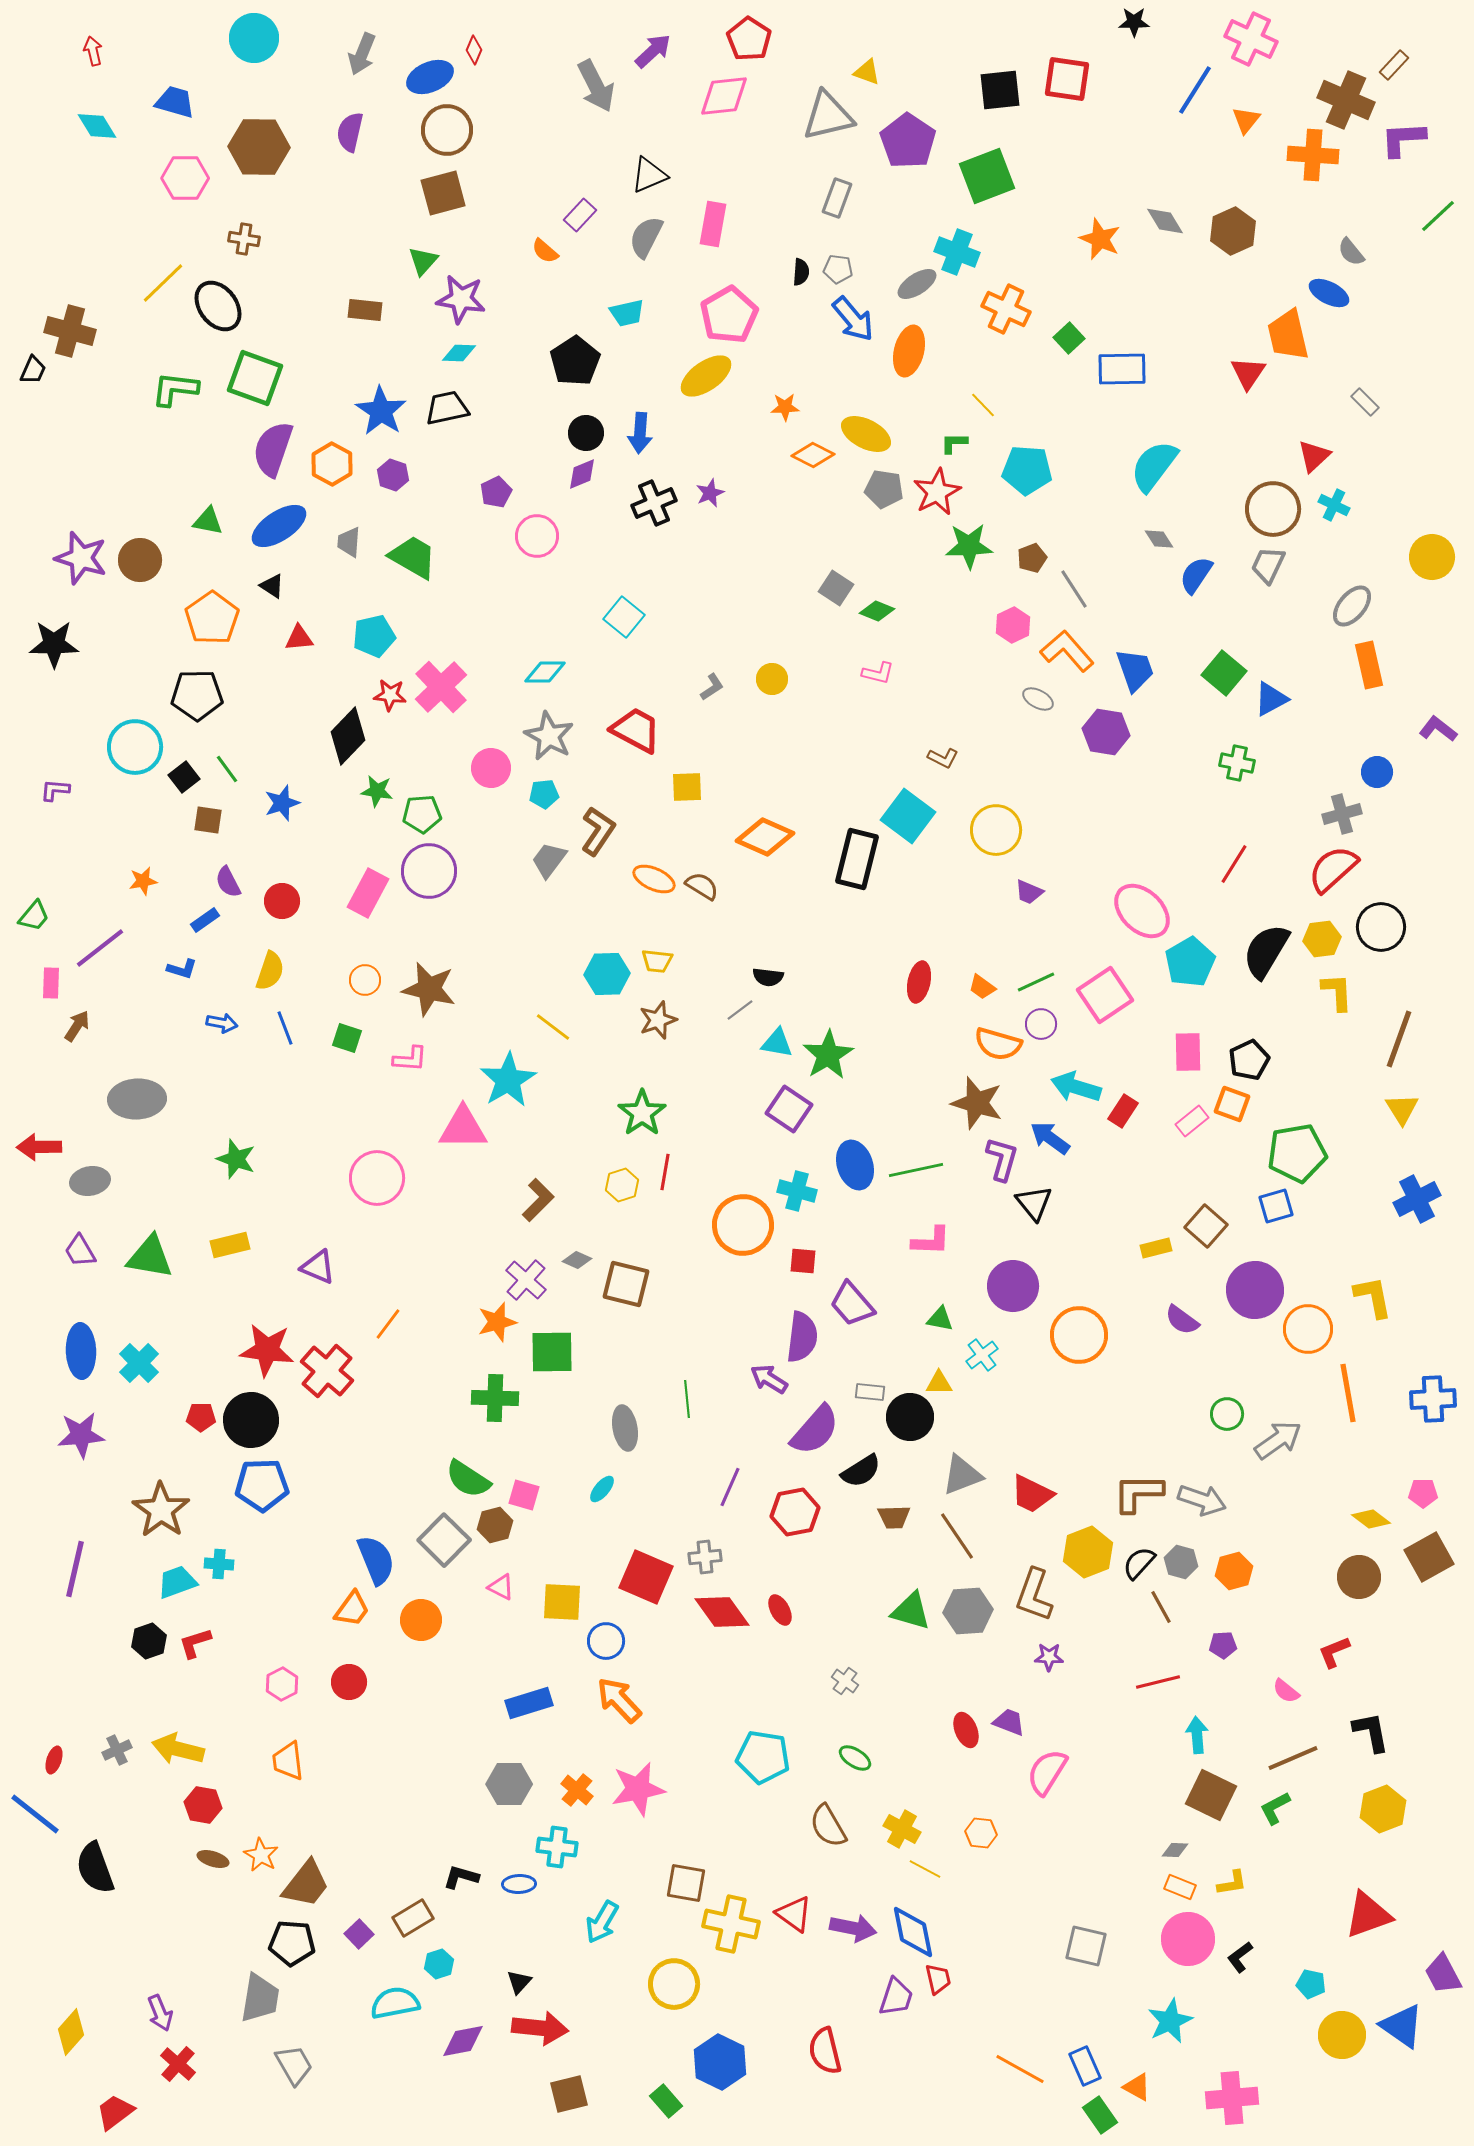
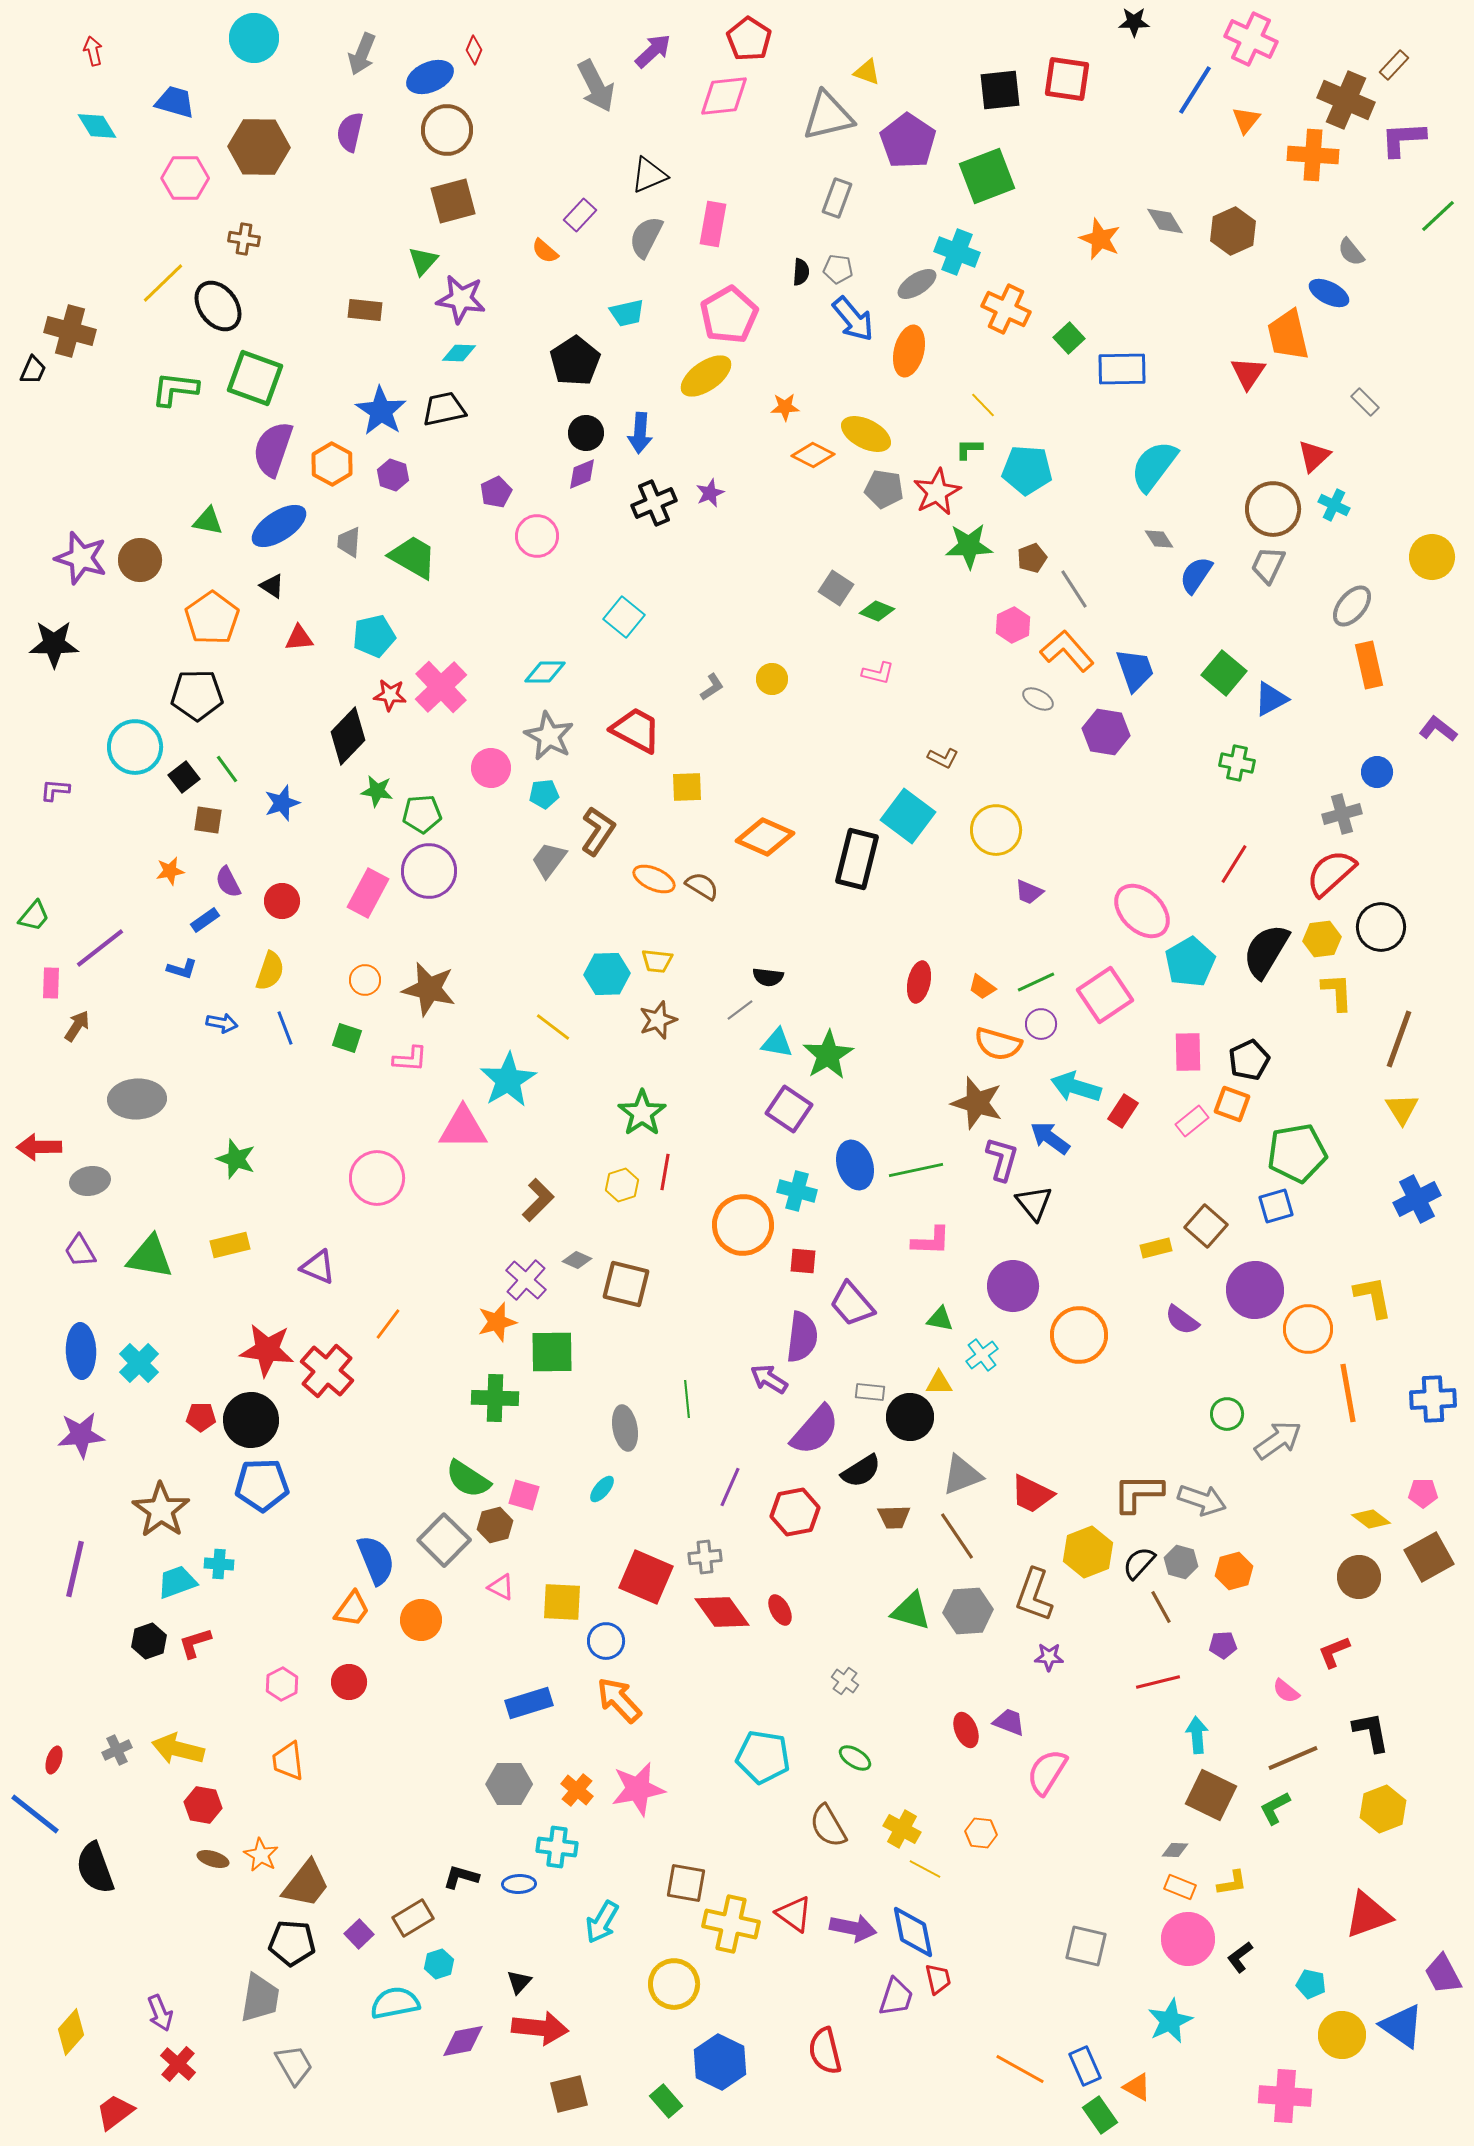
brown square at (443, 193): moved 10 px right, 8 px down
black trapezoid at (447, 408): moved 3 px left, 1 px down
green L-shape at (954, 443): moved 15 px right, 6 px down
red semicircle at (1333, 869): moved 2 px left, 4 px down
orange star at (143, 881): moved 27 px right, 10 px up
pink cross at (1232, 2098): moved 53 px right, 2 px up; rotated 9 degrees clockwise
